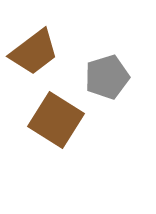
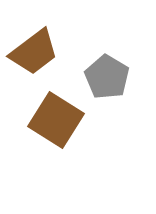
gray pentagon: rotated 24 degrees counterclockwise
